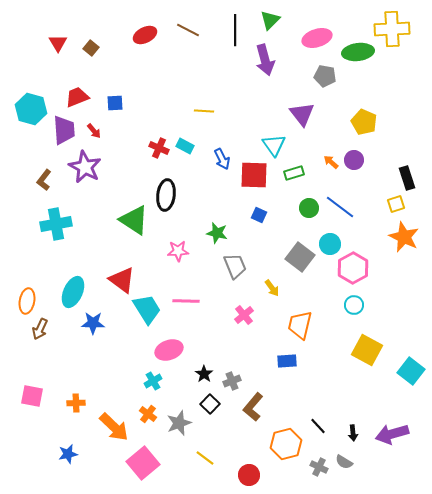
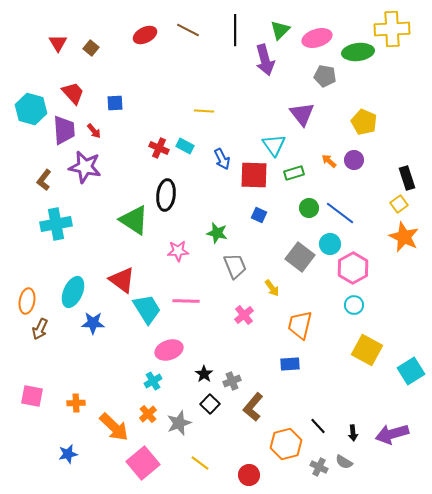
green triangle at (270, 20): moved 10 px right, 10 px down
red trapezoid at (77, 97): moved 4 px left, 4 px up; rotated 70 degrees clockwise
orange arrow at (331, 162): moved 2 px left, 1 px up
purple star at (85, 167): rotated 16 degrees counterclockwise
yellow square at (396, 204): moved 3 px right; rotated 18 degrees counterclockwise
blue line at (340, 207): moved 6 px down
blue rectangle at (287, 361): moved 3 px right, 3 px down
cyan square at (411, 371): rotated 20 degrees clockwise
orange cross at (148, 414): rotated 12 degrees clockwise
yellow line at (205, 458): moved 5 px left, 5 px down
